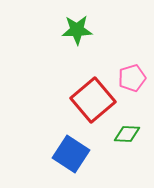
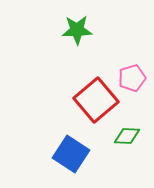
red square: moved 3 px right
green diamond: moved 2 px down
